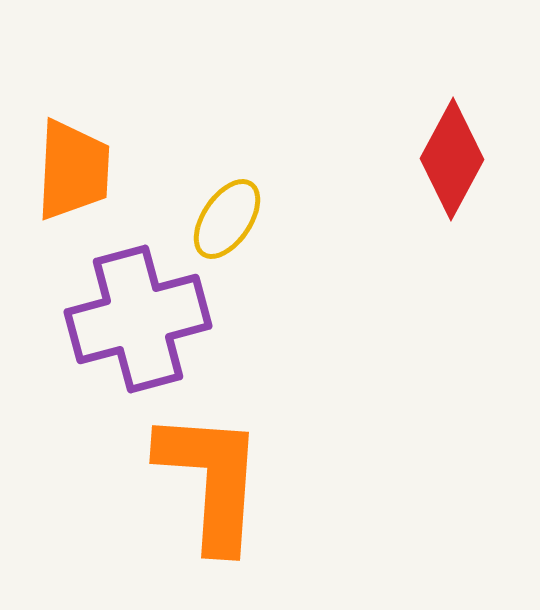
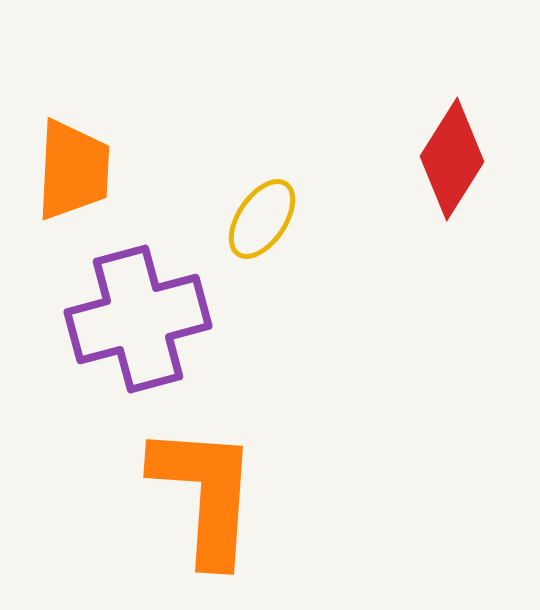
red diamond: rotated 4 degrees clockwise
yellow ellipse: moved 35 px right
orange L-shape: moved 6 px left, 14 px down
